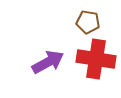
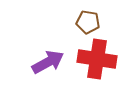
red cross: moved 1 px right
